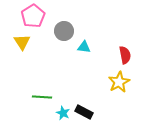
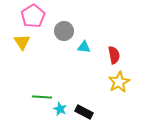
red semicircle: moved 11 px left
cyan star: moved 3 px left, 4 px up
